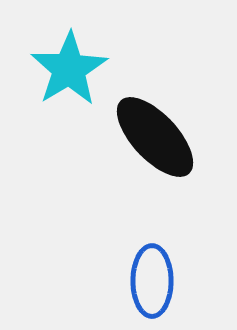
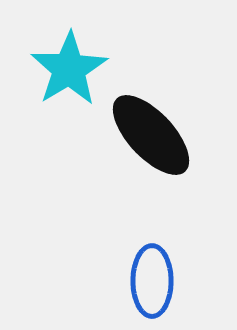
black ellipse: moved 4 px left, 2 px up
